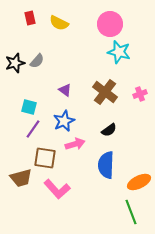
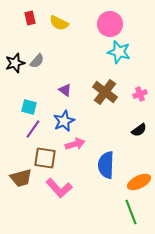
black semicircle: moved 30 px right
pink L-shape: moved 2 px right, 1 px up
